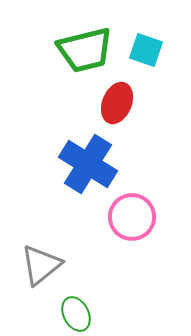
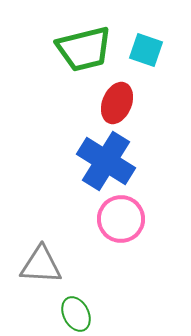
green trapezoid: moved 1 px left, 1 px up
blue cross: moved 18 px right, 3 px up
pink circle: moved 11 px left, 2 px down
gray triangle: rotated 42 degrees clockwise
